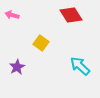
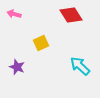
pink arrow: moved 2 px right, 1 px up
yellow square: rotated 28 degrees clockwise
purple star: rotated 21 degrees counterclockwise
